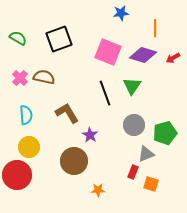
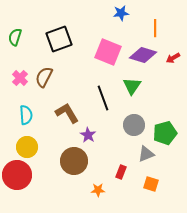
green semicircle: moved 3 px left, 1 px up; rotated 102 degrees counterclockwise
brown semicircle: rotated 75 degrees counterclockwise
black line: moved 2 px left, 5 px down
purple star: moved 2 px left
yellow circle: moved 2 px left
red rectangle: moved 12 px left
